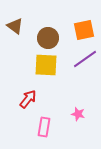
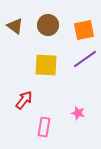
brown circle: moved 13 px up
red arrow: moved 4 px left, 1 px down
pink star: moved 1 px up
